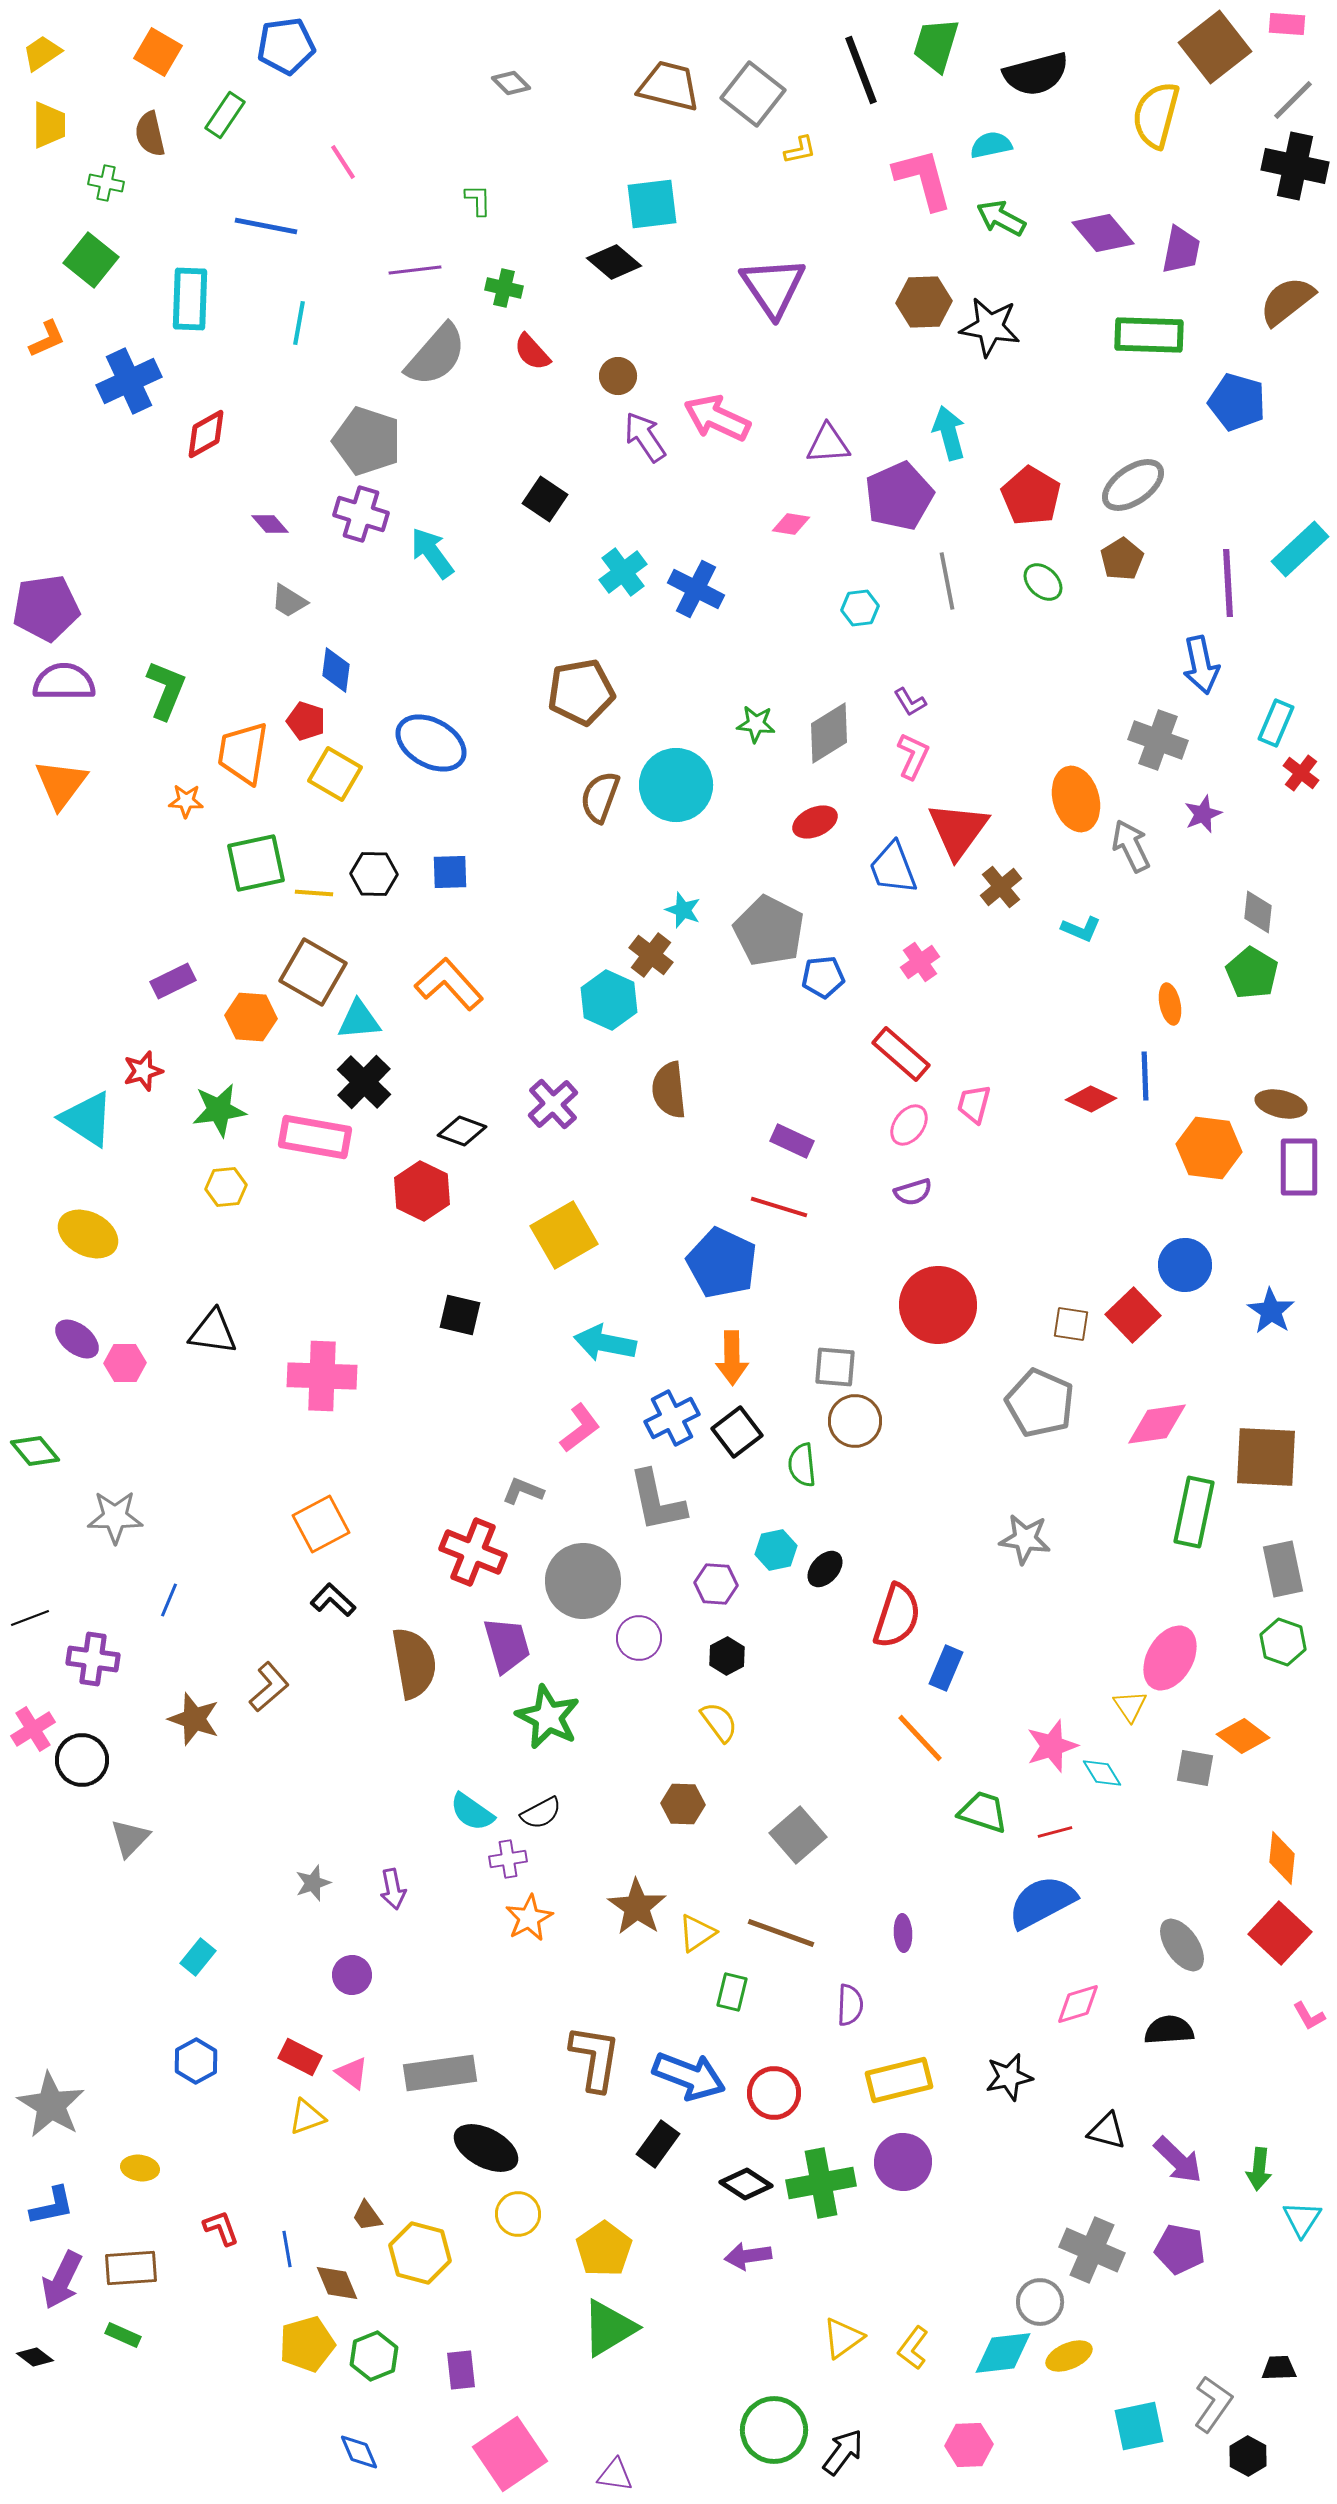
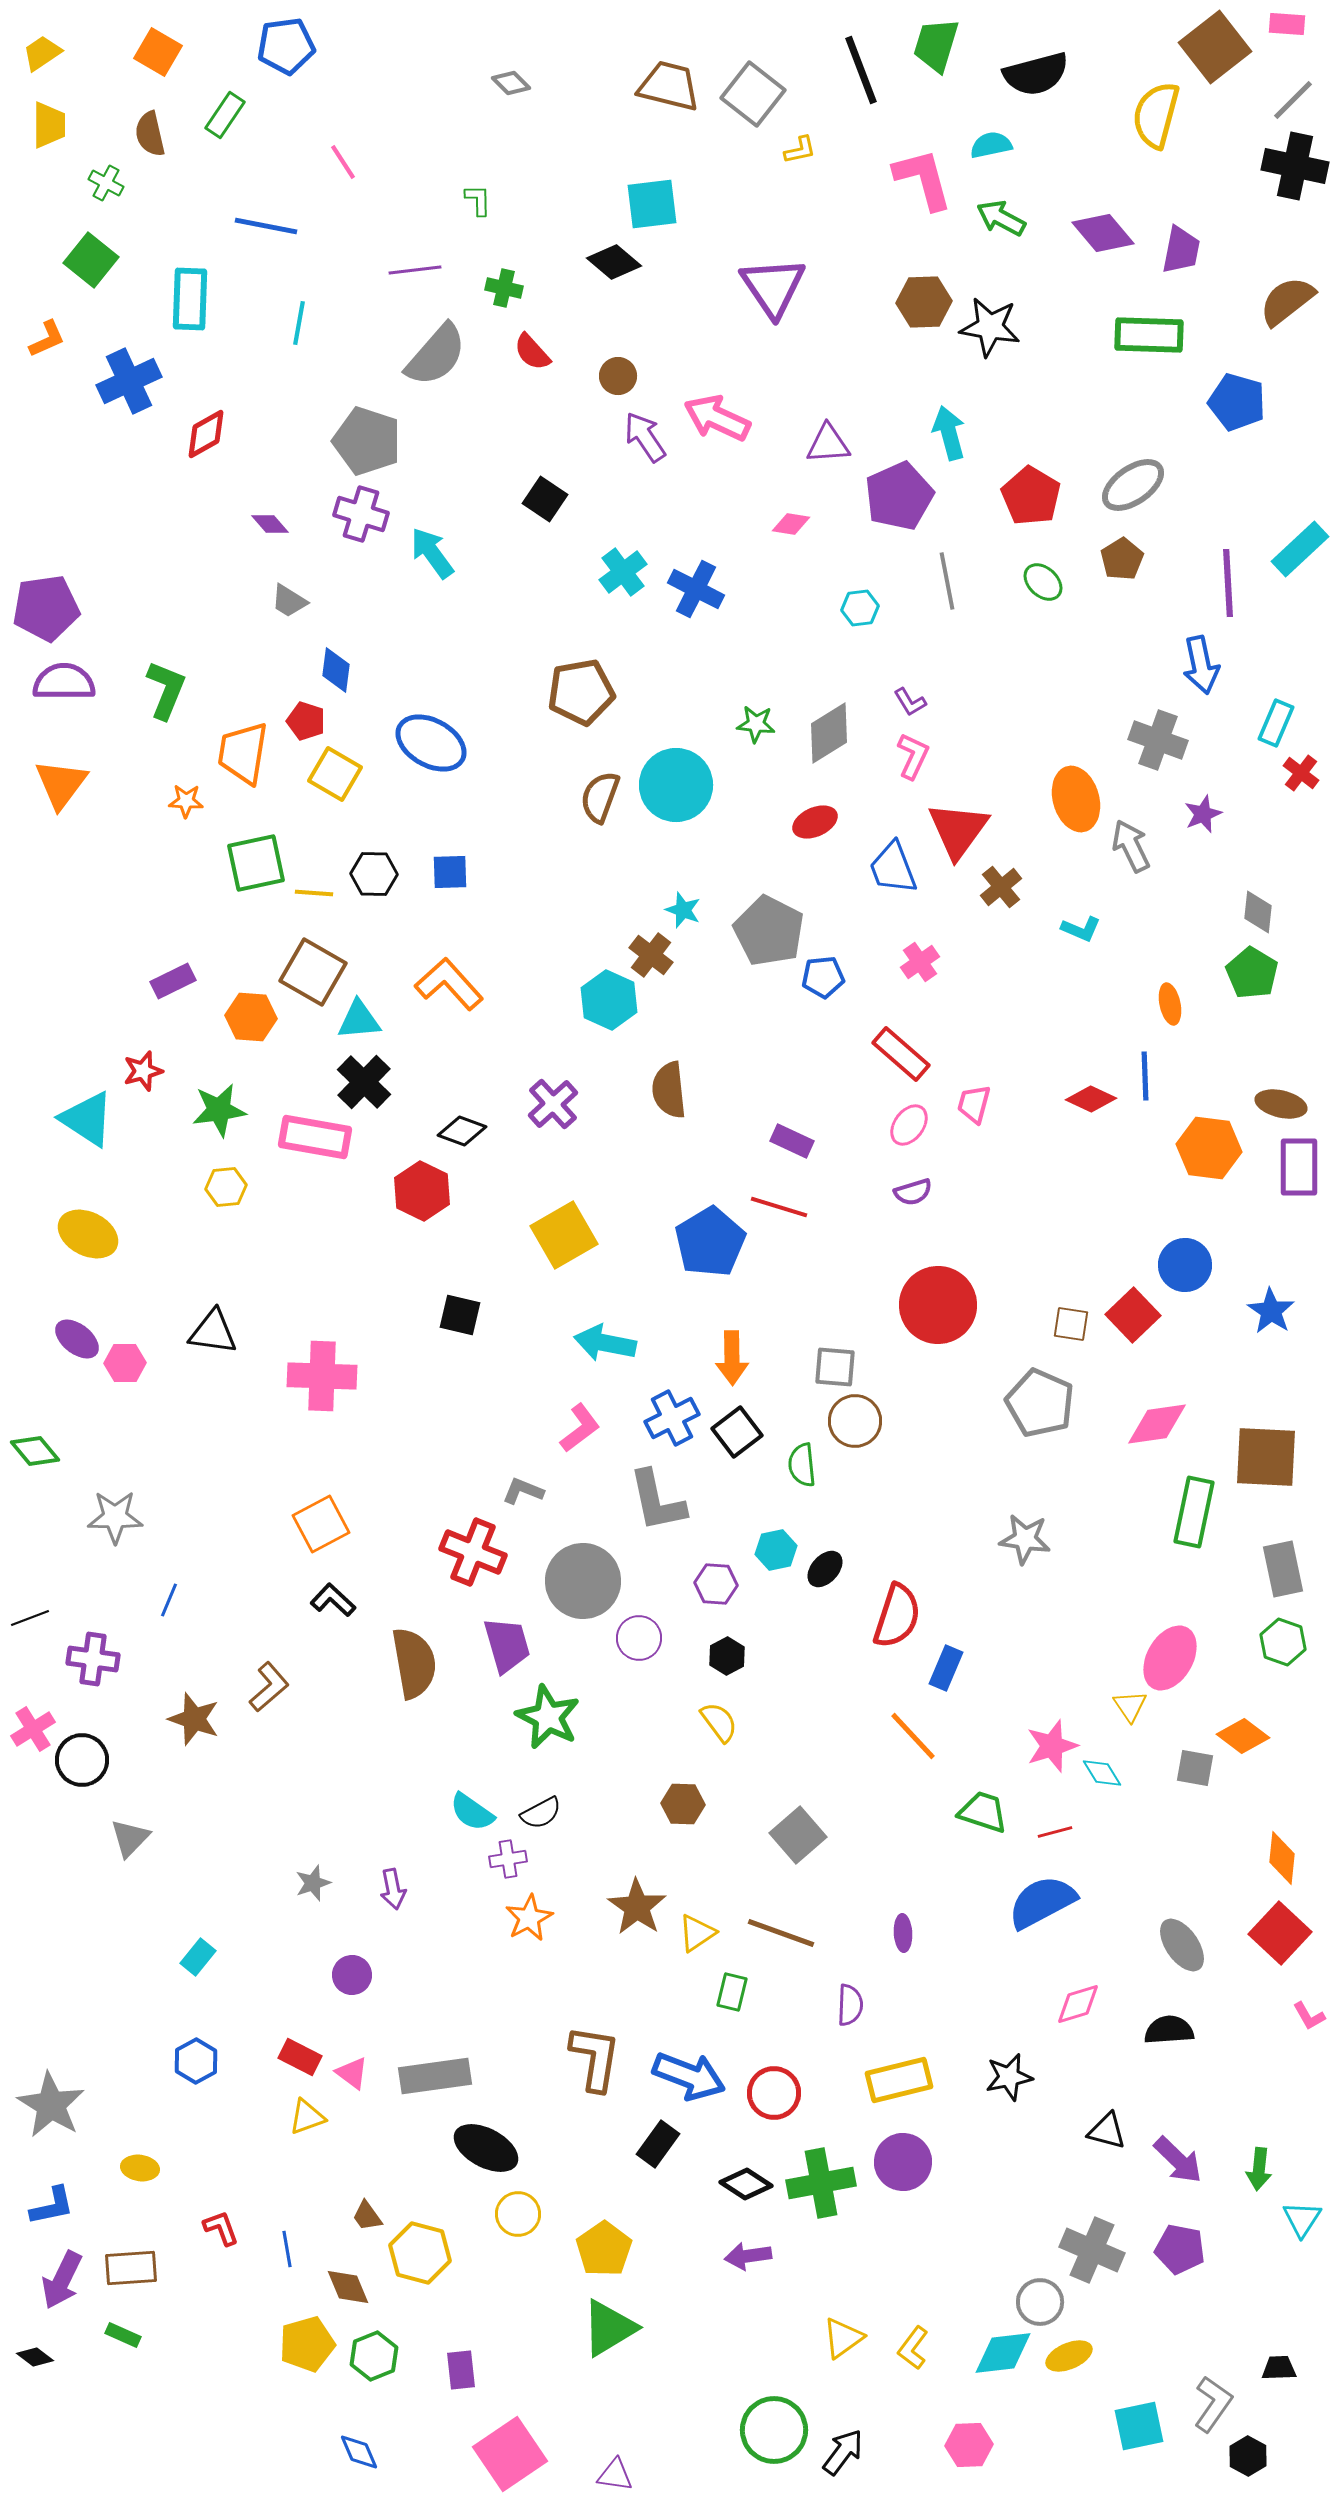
green cross at (106, 183): rotated 16 degrees clockwise
blue pentagon at (722, 1263): moved 12 px left, 21 px up; rotated 16 degrees clockwise
orange line at (920, 1738): moved 7 px left, 2 px up
gray rectangle at (440, 2073): moved 5 px left, 3 px down
brown diamond at (337, 2283): moved 11 px right, 4 px down
